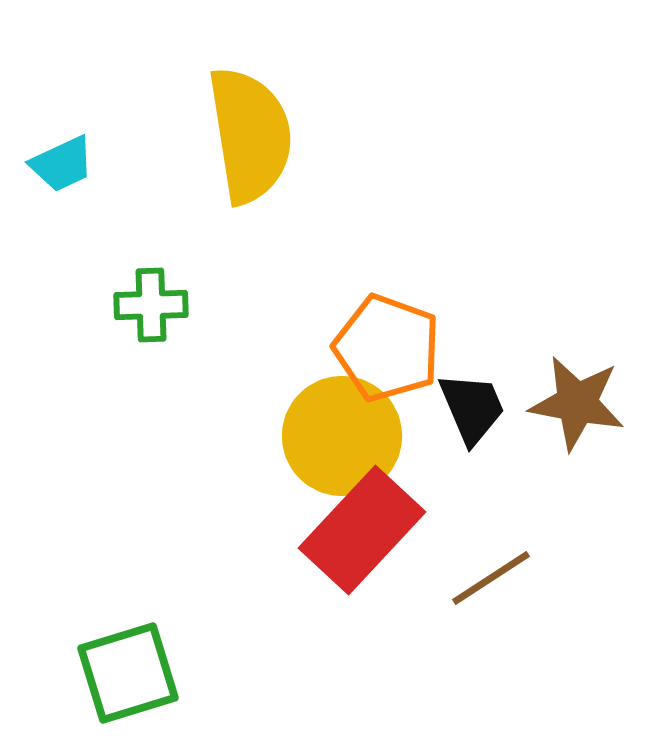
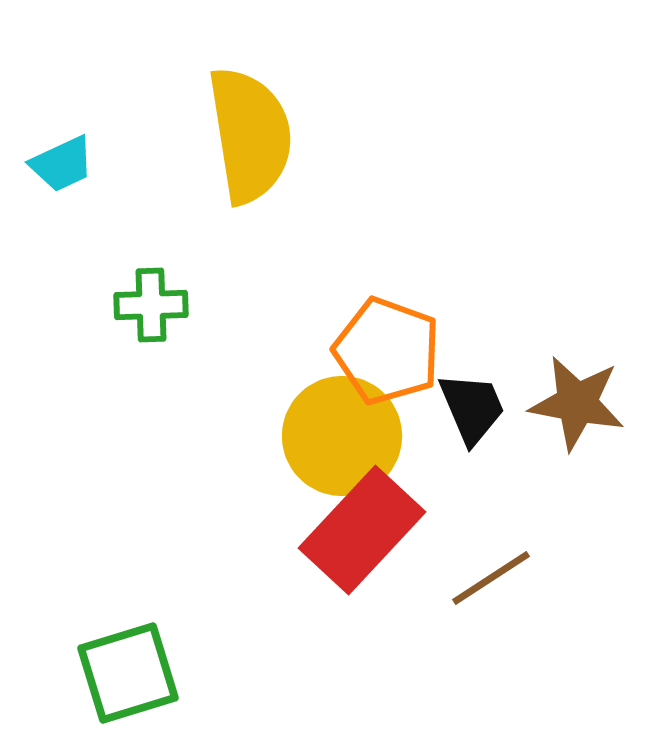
orange pentagon: moved 3 px down
